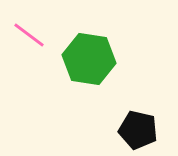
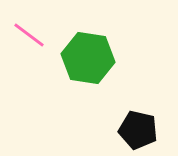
green hexagon: moved 1 px left, 1 px up
